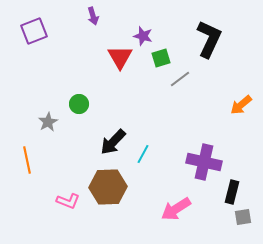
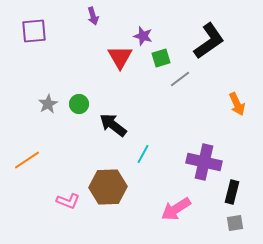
purple square: rotated 16 degrees clockwise
black L-shape: moved 2 px down; rotated 30 degrees clockwise
orange arrow: moved 4 px left, 1 px up; rotated 75 degrees counterclockwise
gray star: moved 18 px up
black arrow: moved 17 px up; rotated 84 degrees clockwise
orange line: rotated 68 degrees clockwise
gray square: moved 8 px left, 6 px down
